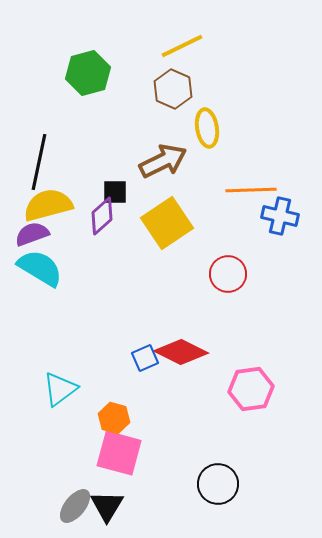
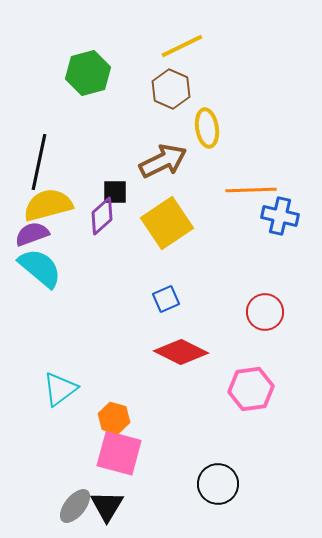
brown hexagon: moved 2 px left
cyan semicircle: rotated 9 degrees clockwise
red circle: moved 37 px right, 38 px down
blue square: moved 21 px right, 59 px up
